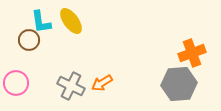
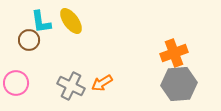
orange cross: moved 18 px left
